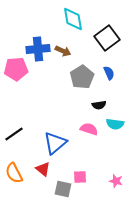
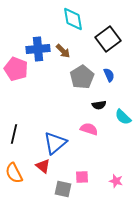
black square: moved 1 px right, 1 px down
brown arrow: rotated 21 degrees clockwise
pink pentagon: rotated 25 degrees clockwise
blue semicircle: moved 2 px down
cyan semicircle: moved 8 px right, 7 px up; rotated 36 degrees clockwise
black line: rotated 42 degrees counterclockwise
red triangle: moved 3 px up
pink square: moved 2 px right
